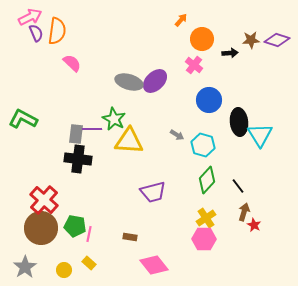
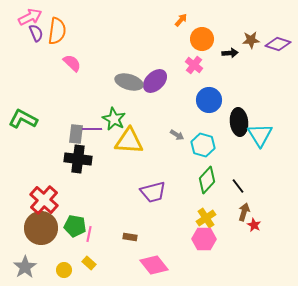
purple diamond: moved 1 px right, 4 px down
